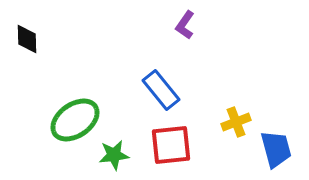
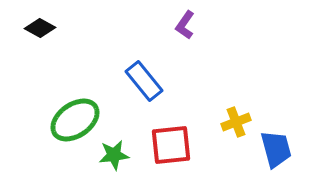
black diamond: moved 13 px right, 11 px up; rotated 60 degrees counterclockwise
blue rectangle: moved 17 px left, 9 px up
